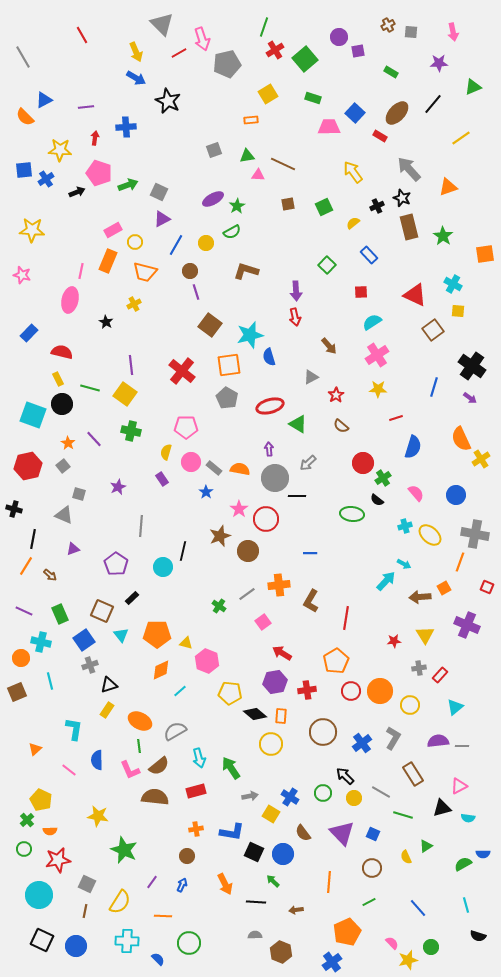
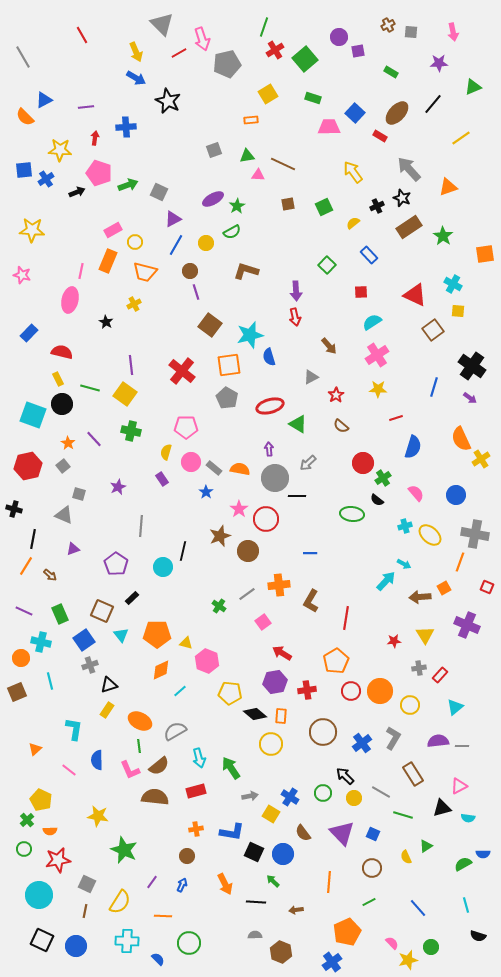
purple triangle at (162, 219): moved 11 px right
brown rectangle at (409, 227): rotated 70 degrees clockwise
